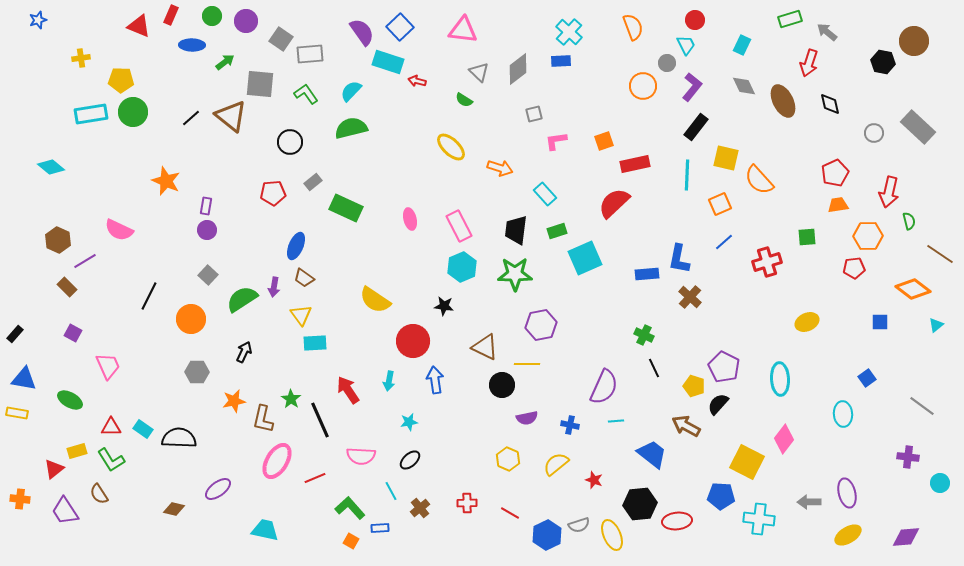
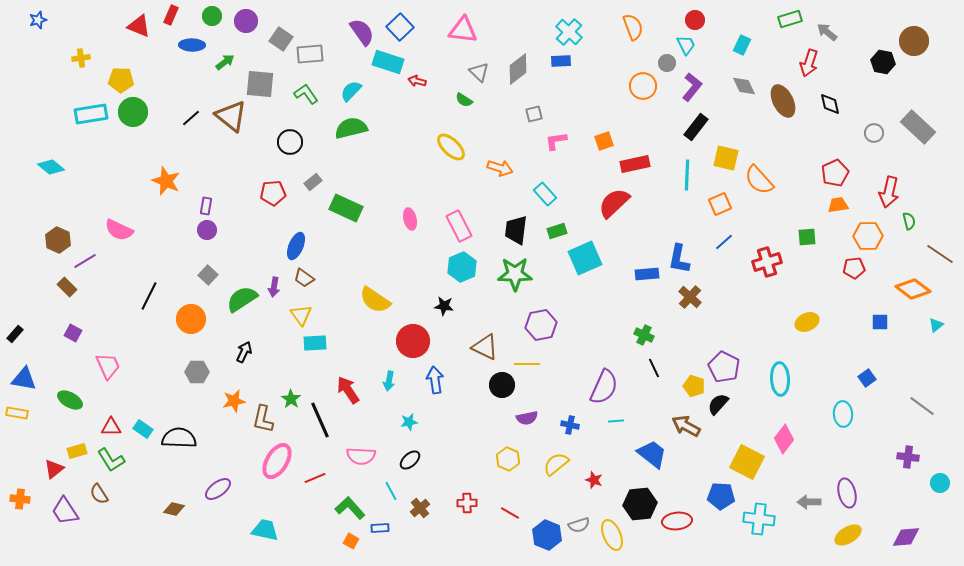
blue hexagon at (547, 535): rotated 12 degrees counterclockwise
